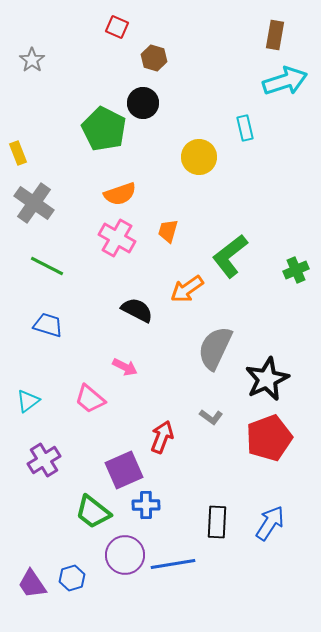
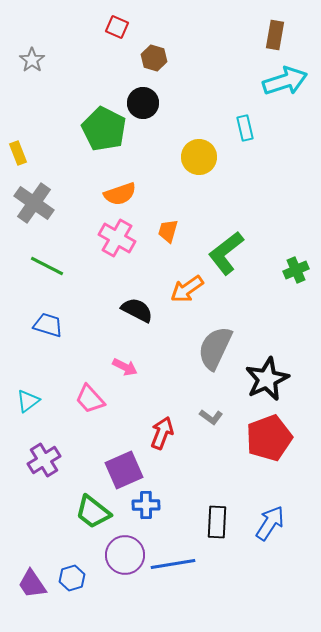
green L-shape: moved 4 px left, 3 px up
pink trapezoid: rotated 8 degrees clockwise
red arrow: moved 4 px up
